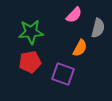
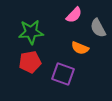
gray semicircle: rotated 138 degrees clockwise
orange semicircle: rotated 84 degrees clockwise
